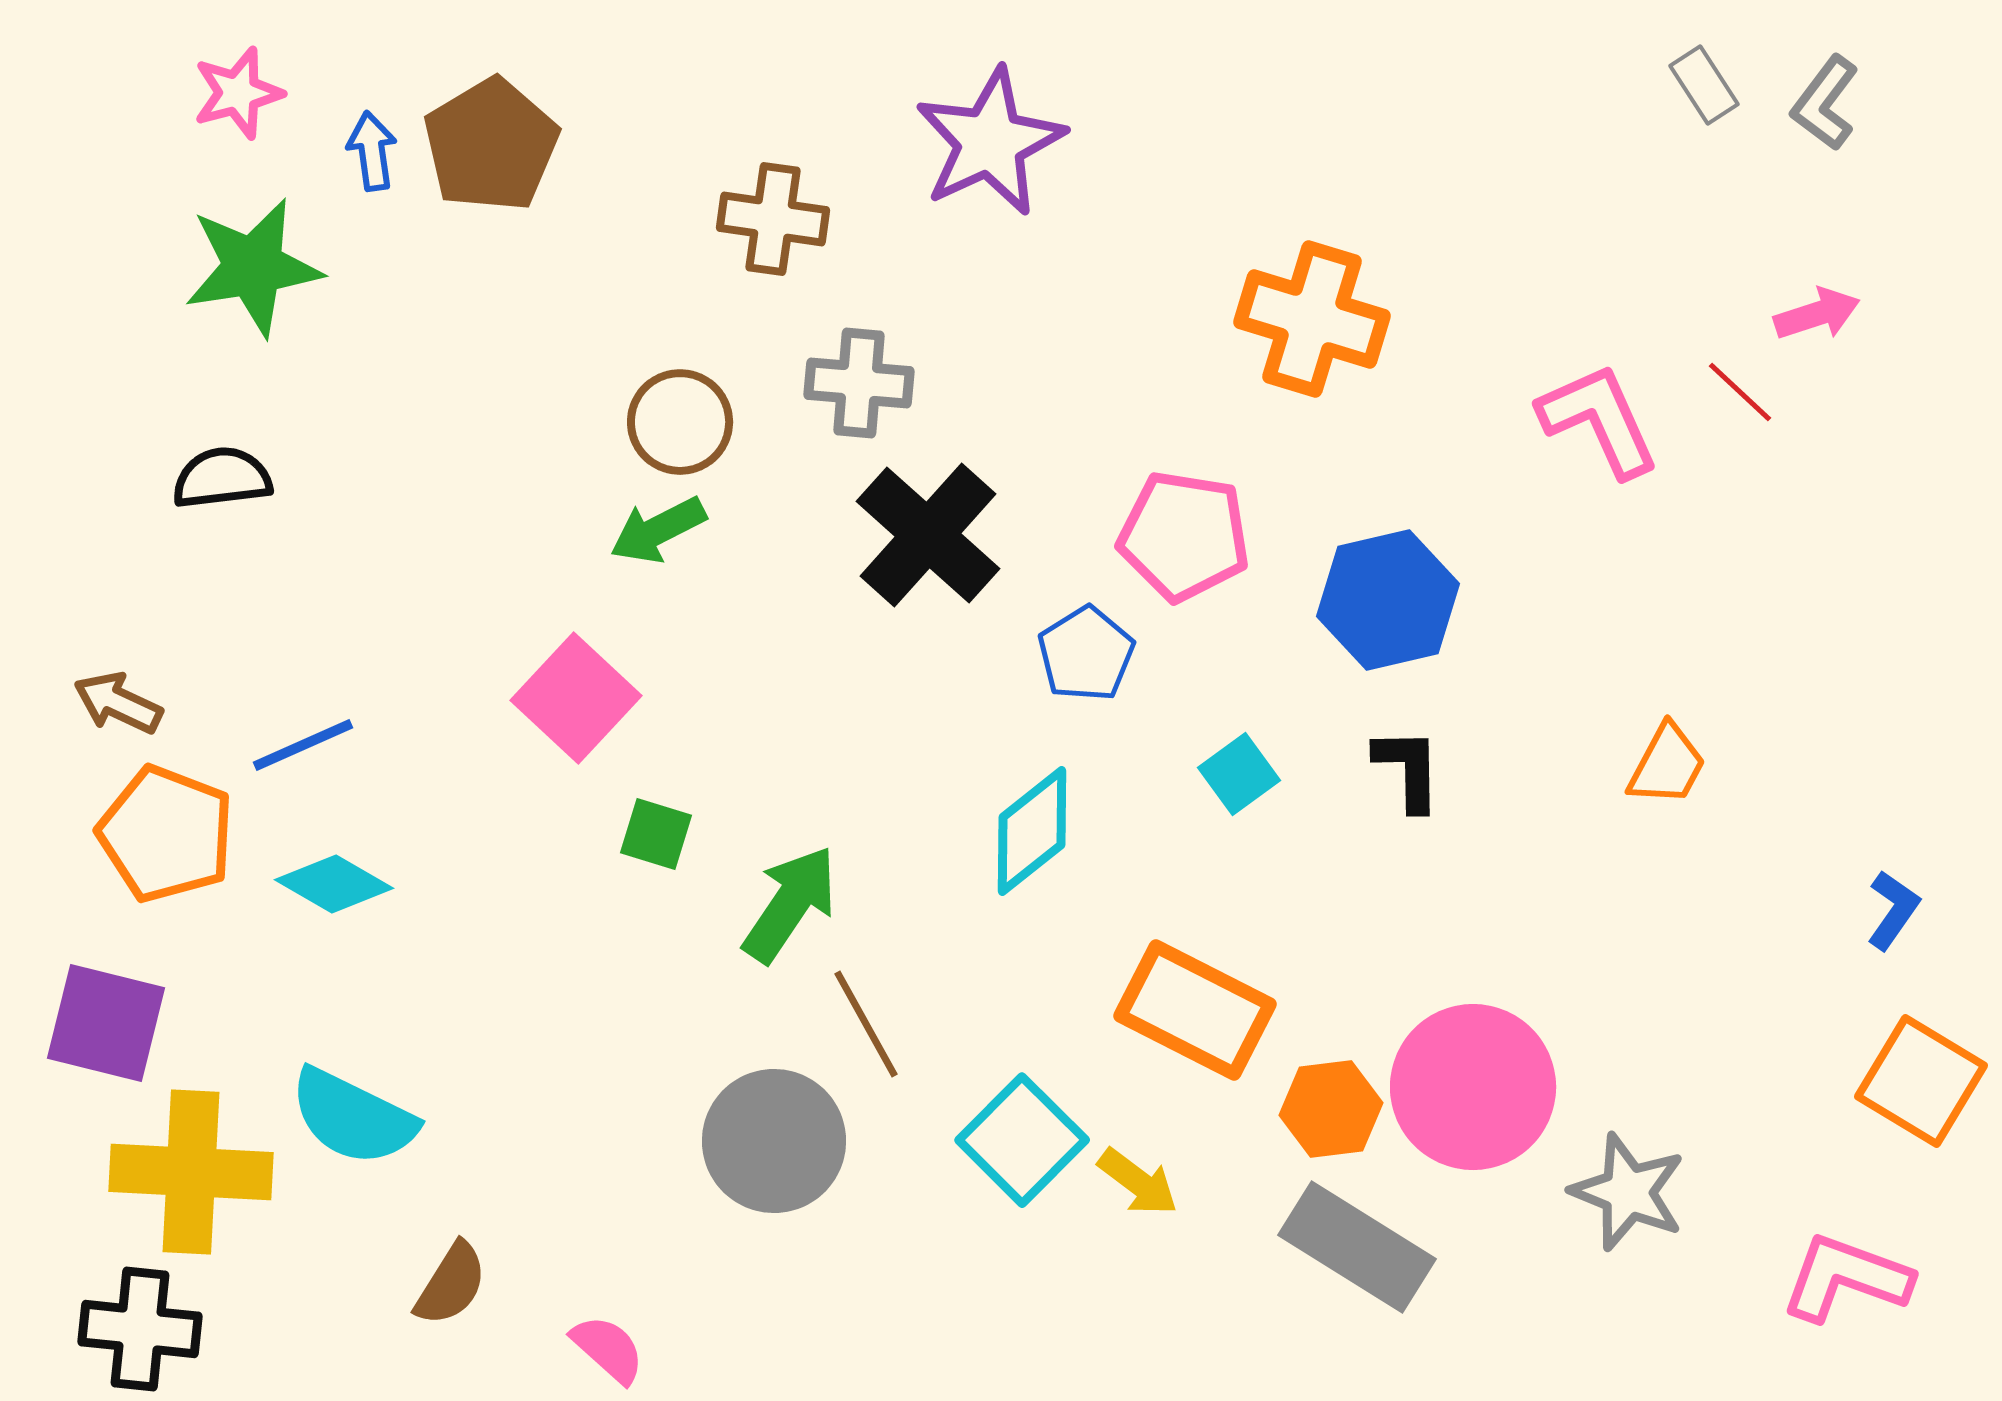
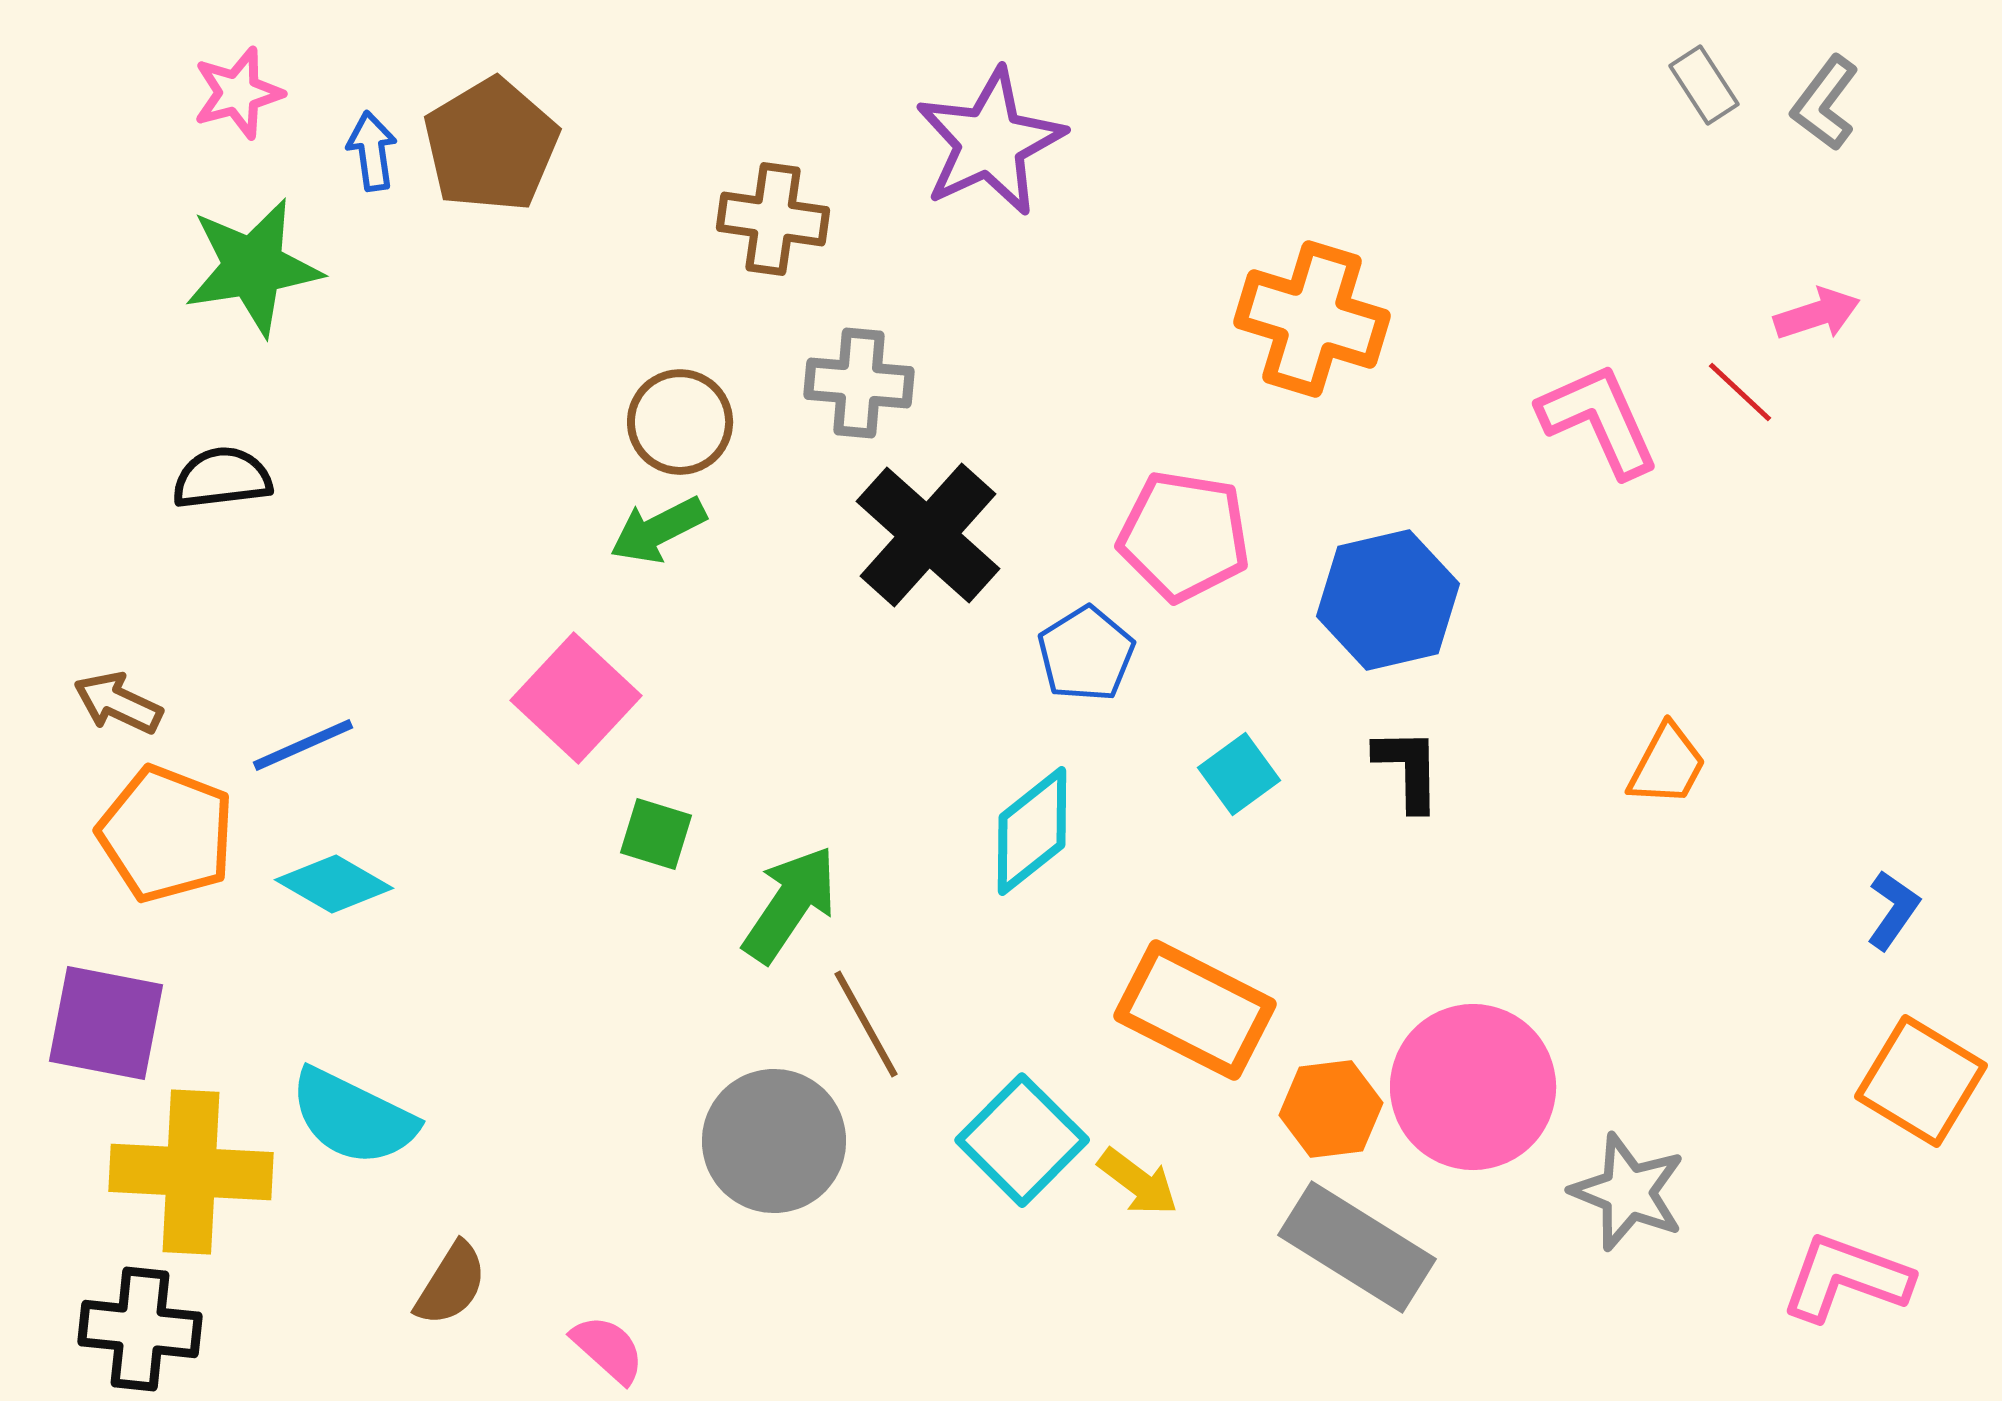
purple square at (106, 1023): rotated 3 degrees counterclockwise
